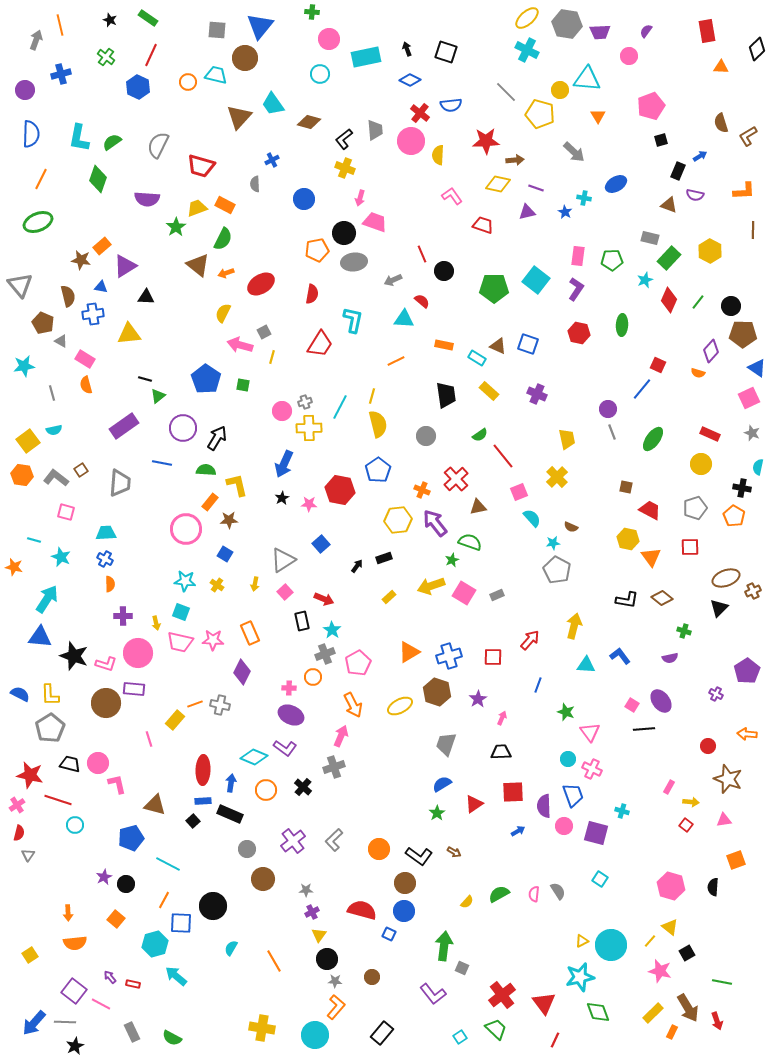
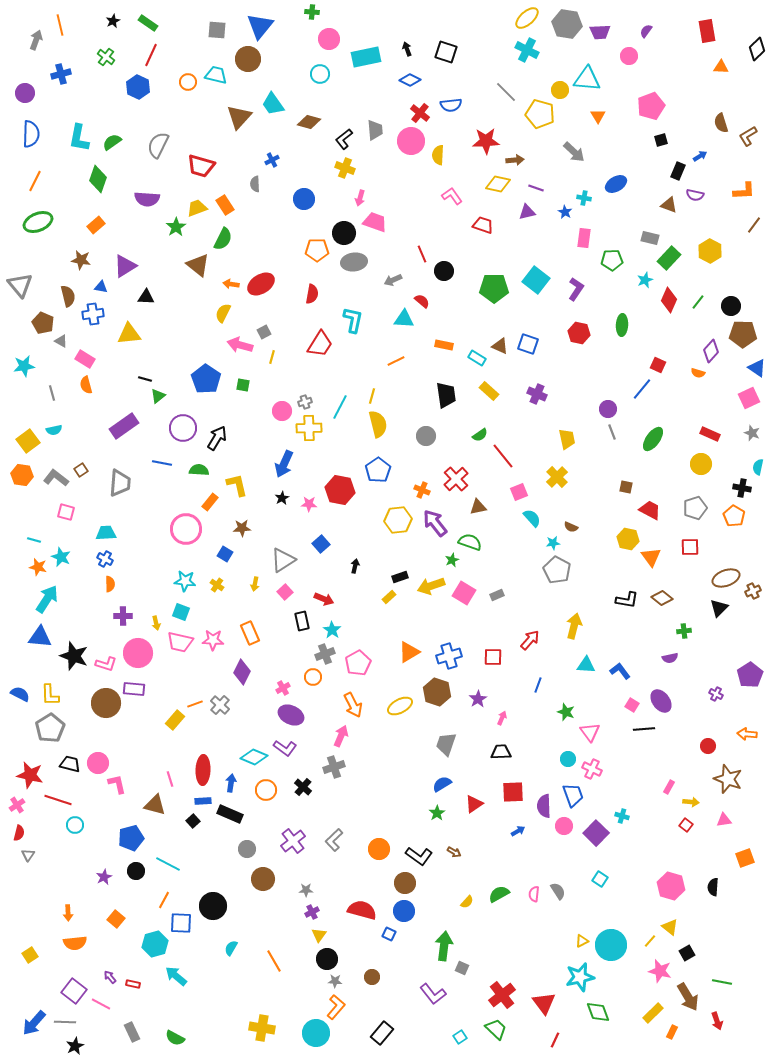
green rectangle at (148, 18): moved 5 px down
black star at (110, 20): moved 3 px right, 1 px down; rotated 24 degrees clockwise
brown circle at (245, 58): moved 3 px right, 1 px down
purple circle at (25, 90): moved 3 px down
orange line at (41, 179): moved 6 px left, 2 px down
orange rectangle at (225, 205): rotated 30 degrees clockwise
brown line at (753, 230): moved 1 px right, 5 px up; rotated 36 degrees clockwise
orange rectangle at (102, 246): moved 6 px left, 21 px up
orange pentagon at (317, 250): rotated 10 degrees clockwise
pink rectangle at (578, 256): moved 6 px right, 18 px up
orange arrow at (226, 273): moved 5 px right, 11 px down; rotated 28 degrees clockwise
brown triangle at (498, 346): moved 2 px right
green semicircle at (206, 470): moved 7 px left
brown star at (229, 520): moved 13 px right, 8 px down
black rectangle at (384, 558): moved 16 px right, 19 px down
black arrow at (357, 566): moved 2 px left; rotated 24 degrees counterclockwise
orange star at (14, 567): moved 24 px right
green cross at (684, 631): rotated 24 degrees counterclockwise
blue L-shape at (620, 656): moved 15 px down
purple pentagon at (747, 671): moved 3 px right, 4 px down
pink cross at (289, 688): moved 6 px left; rotated 32 degrees counterclockwise
gray cross at (220, 705): rotated 30 degrees clockwise
pink line at (149, 739): moved 21 px right, 40 px down
cyan cross at (622, 811): moved 5 px down
purple square at (596, 833): rotated 30 degrees clockwise
orange square at (736, 860): moved 9 px right, 2 px up
black circle at (126, 884): moved 10 px right, 13 px up
brown arrow at (688, 1008): moved 11 px up
cyan circle at (315, 1035): moved 1 px right, 2 px up
green semicircle at (172, 1038): moved 3 px right
